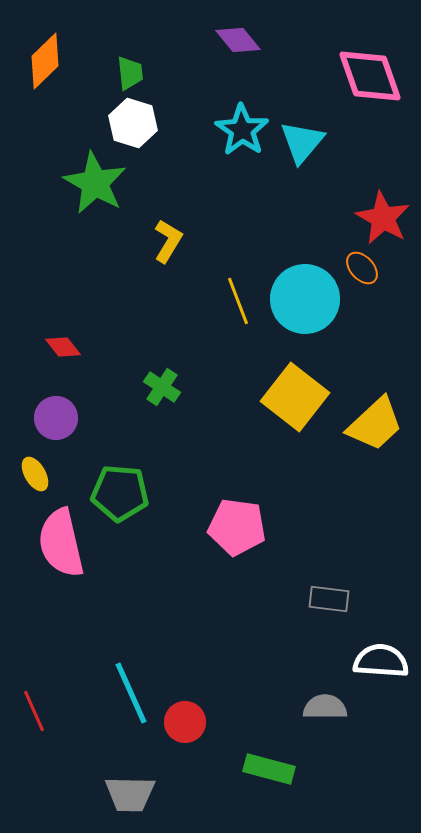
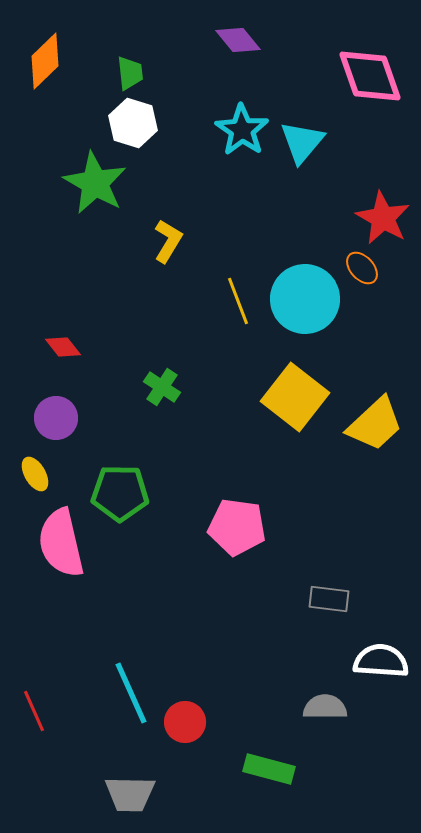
green pentagon: rotated 4 degrees counterclockwise
